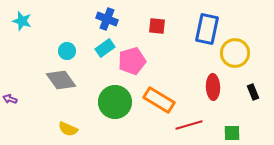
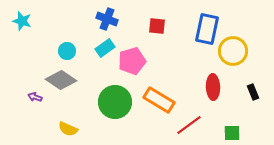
yellow circle: moved 2 px left, 2 px up
gray diamond: rotated 20 degrees counterclockwise
purple arrow: moved 25 px right, 2 px up
red line: rotated 20 degrees counterclockwise
